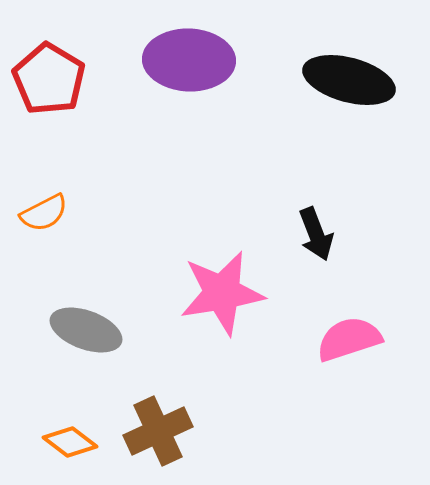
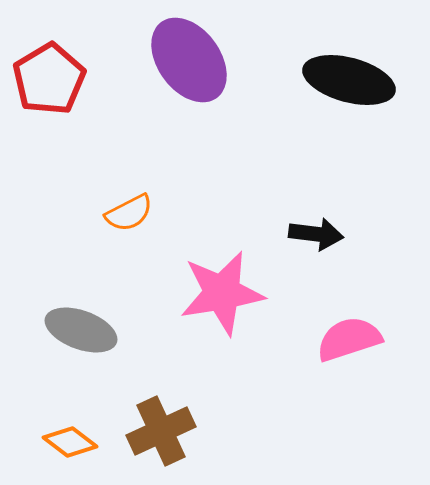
purple ellipse: rotated 52 degrees clockwise
red pentagon: rotated 10 degrees clockwise
orange semicircle: moved 85 px right
black arrow: rotated 62 degrees counterclockwise
gray ellipse: moved 5 px left
brown cross: moved 3 px right
